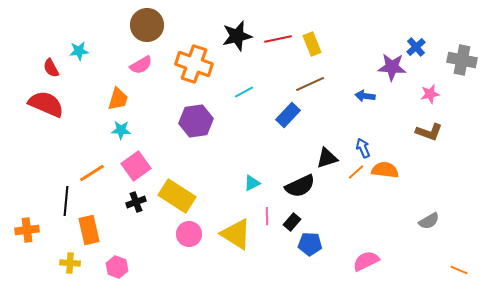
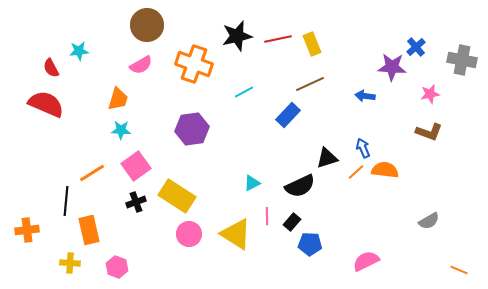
purple hexagon at (196, 121): moved 4 px left, 8 px down
